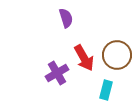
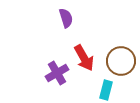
brown circle: moved 4 px right, 6 px down
